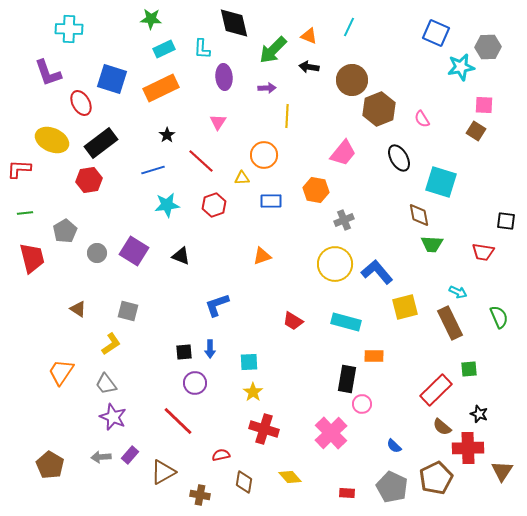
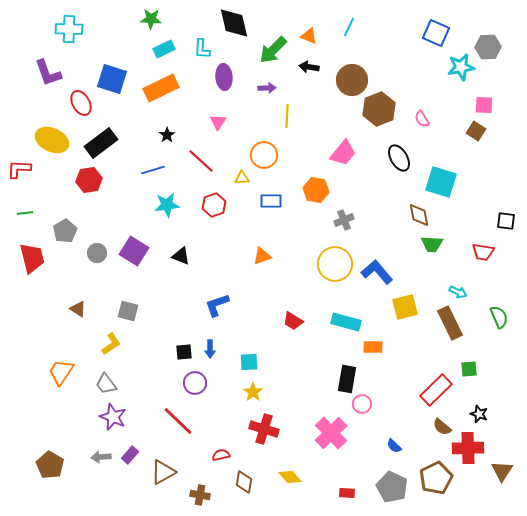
orange rectangle at (374, 356): moved 1 px left, 9 px up
